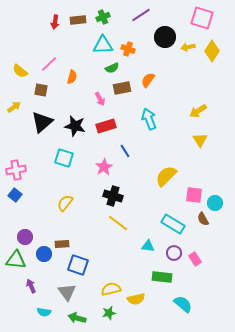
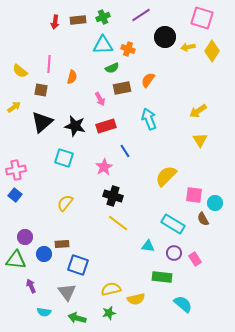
pink line at (49, 64): rotated 42 degrees counterclockwise
